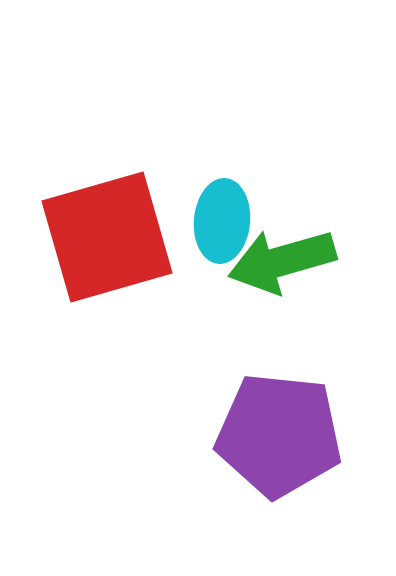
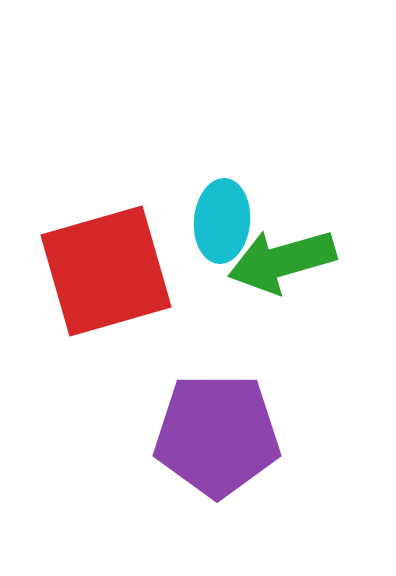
red square: moved 1 px left, 34 px down
purple pentagon: moved 62 px left; rotated 6 degrees counterclockwise
